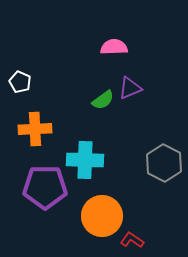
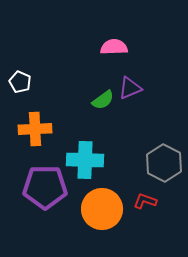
orange circle: moved 7 px up
red L-shape: moved 13 px right, 39 px up; rotated 15 degrees counterclockwise
